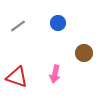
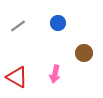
red triangle: rotated 10 degrees clockwise
